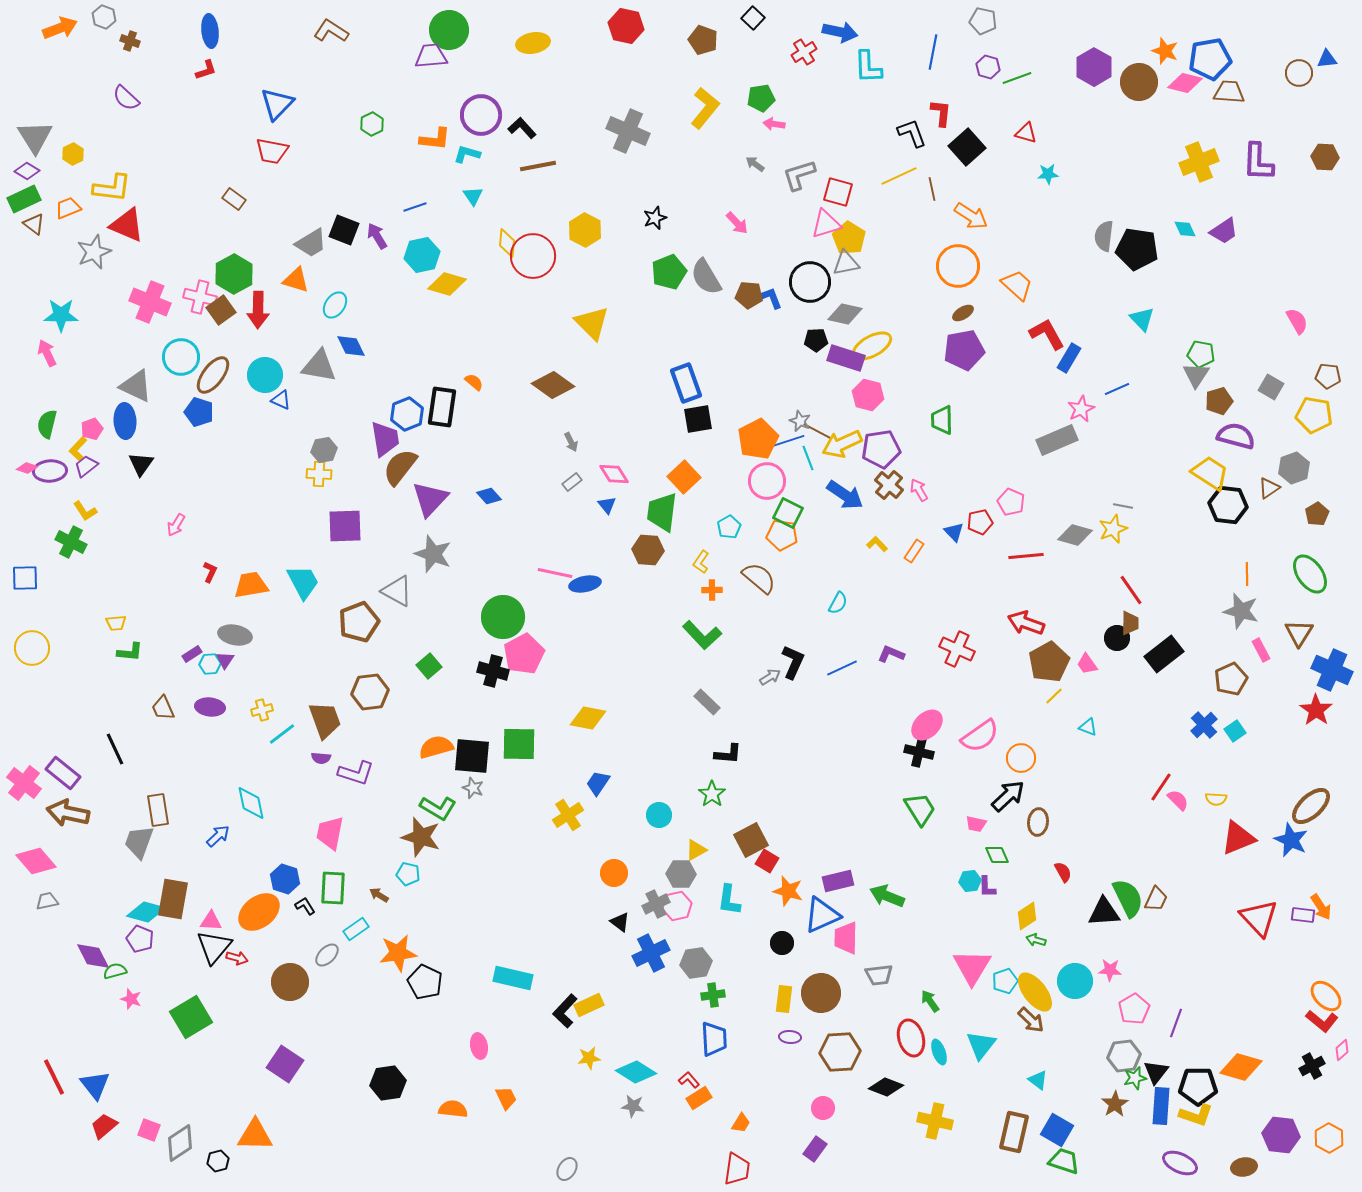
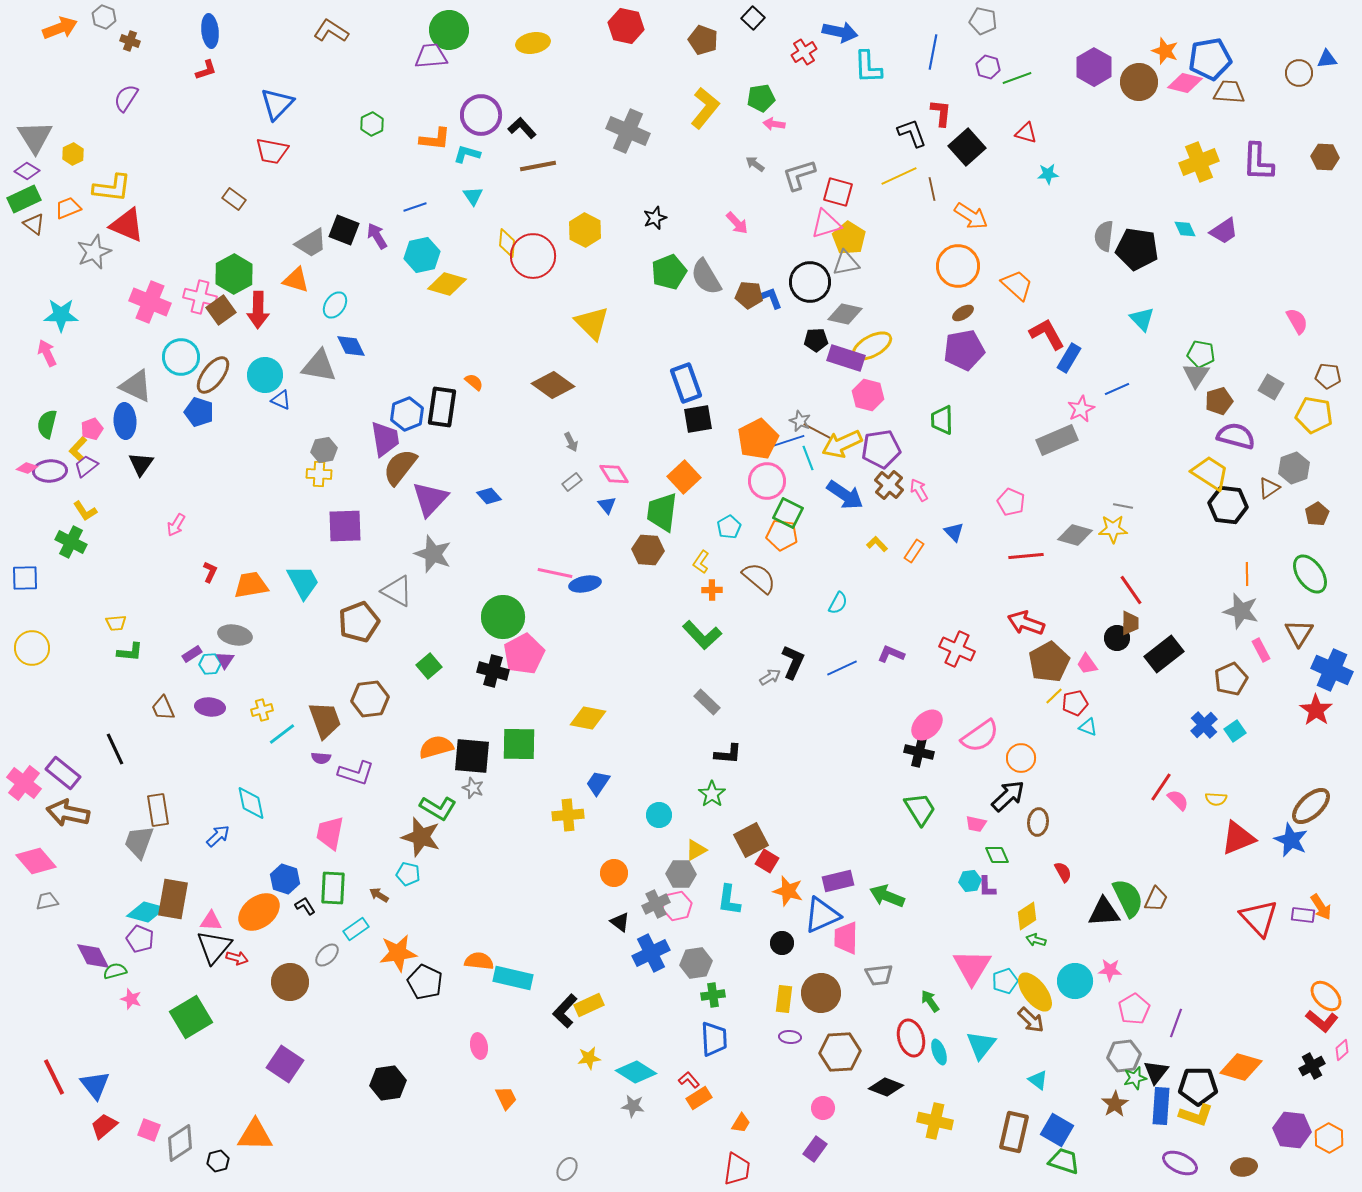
purple semicircle at (126, 98): rotated 80 degrees clockwise
red pentagon at (980, 522): moved 95 px right, 181 px down
yellow star at (1113, 529): rotated 20 degrees clockwise
brown hexagon at (370, 692): moved 7 px down
yellow cross at (568, 815): rotated 28 degrees clockwise
orange semicircle at (453, 1109): moved 26 px right, 148 px up
purple hexagon at (1281, 1135): moved 11 px right, 5 px up
